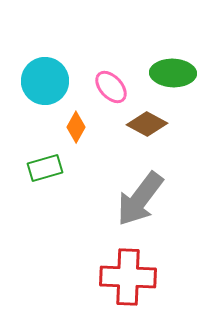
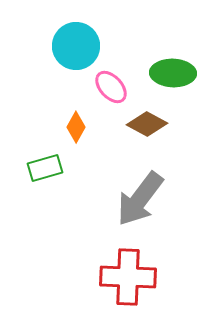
cyan circle: moved 31 px right, 35 px up
